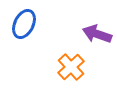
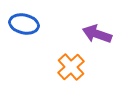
blue ellipse: rotated 76 degrees clockwise
